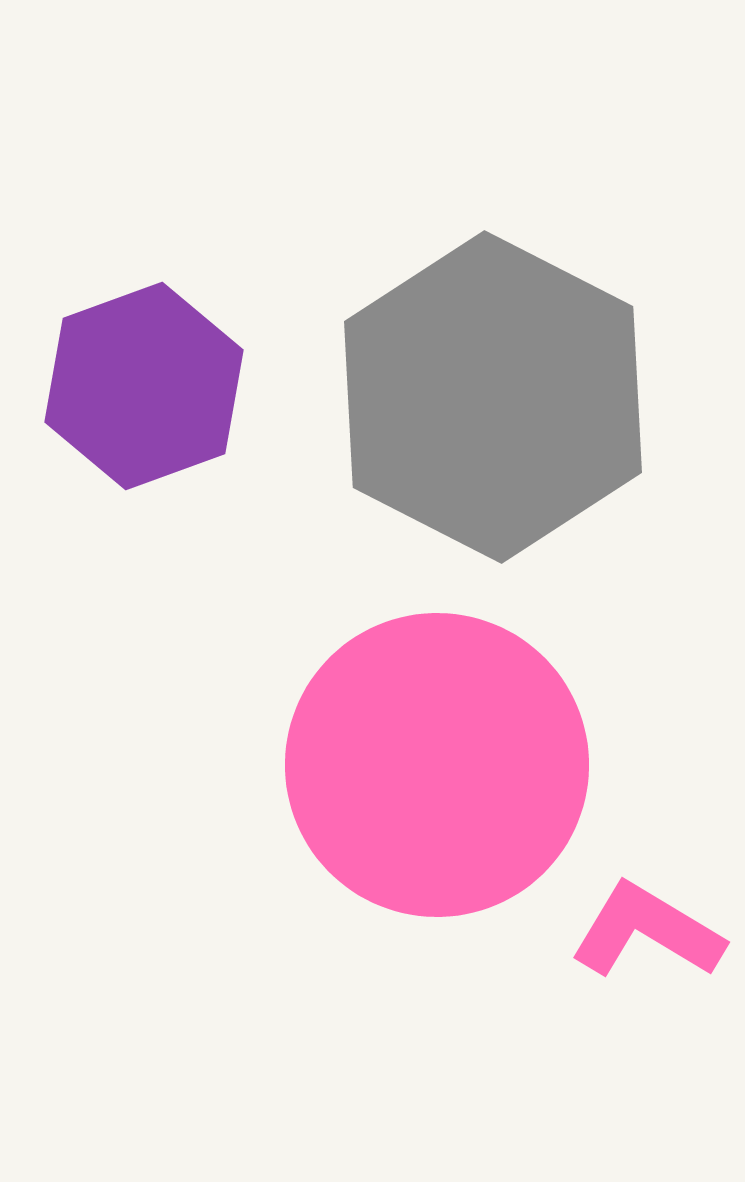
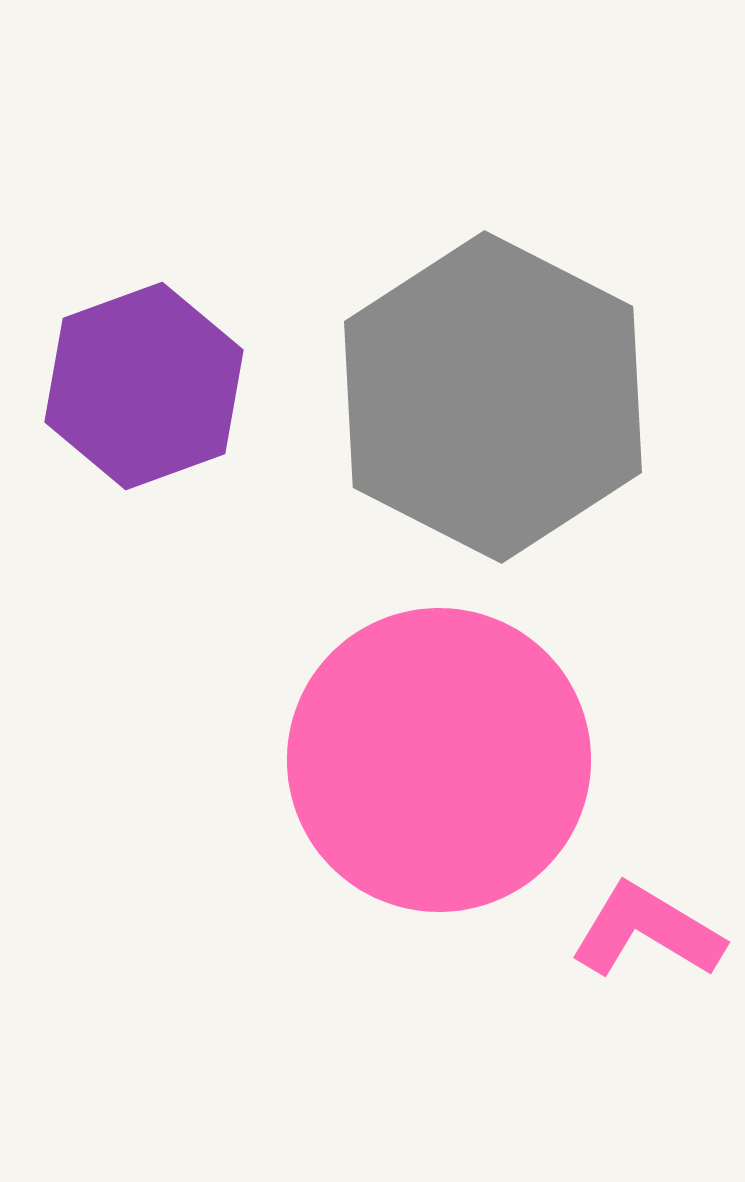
pink circle: moved 2 px right, 5 px up
